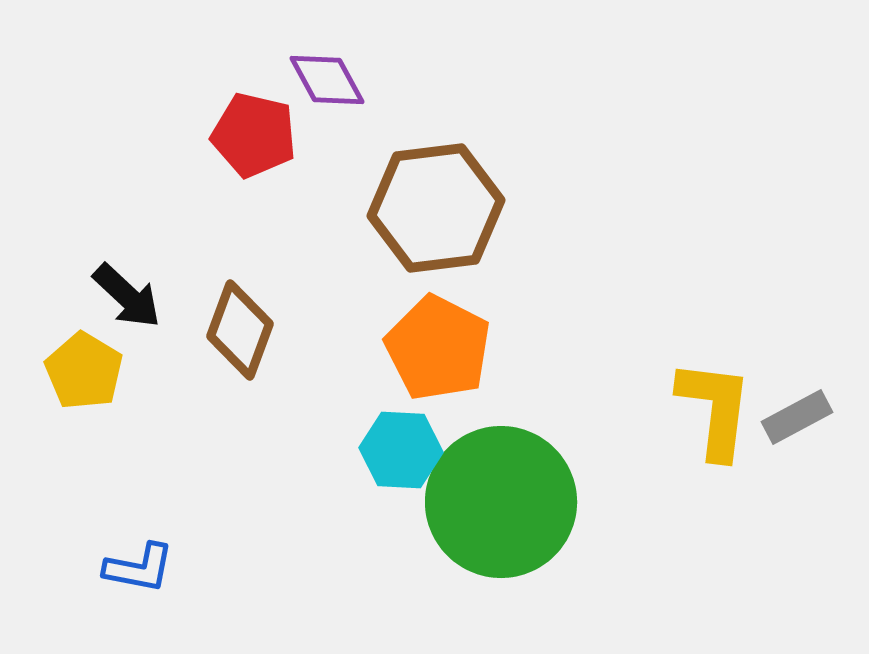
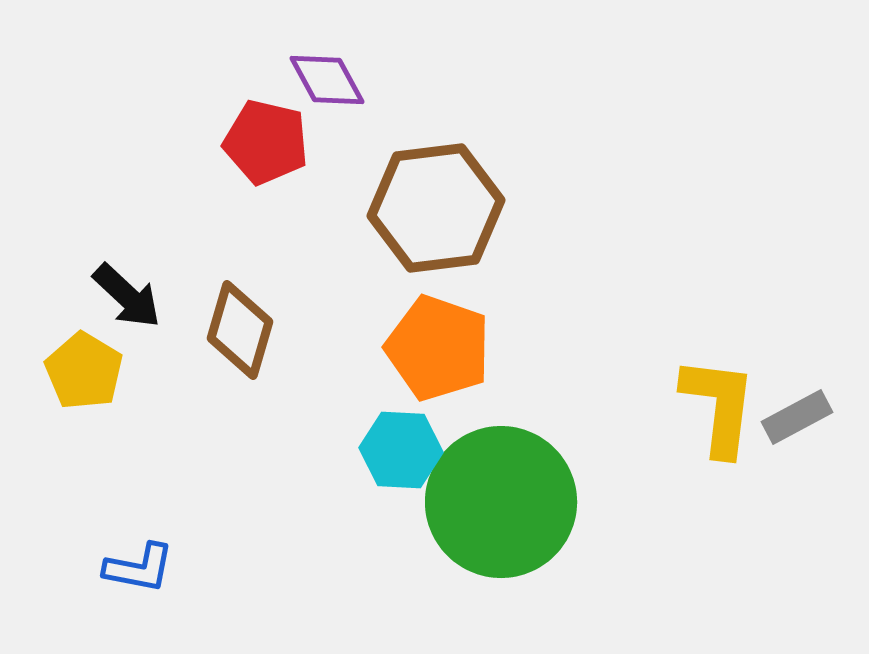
red pentagon: moved 12 px right, 7 px down
brown diamond: rotated 4 degrees counterclockwise
orange pentagon: rotated 8 degrees counterclockwise
yellow L-shape: moved 4 px right, 3 px up
